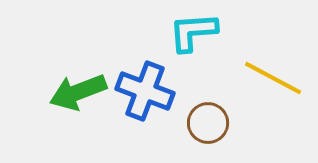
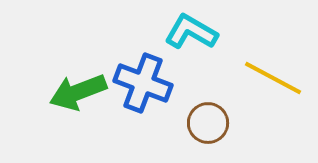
cyan L-shape: moved 2 px left; rotated 34 degrees clockwise
blue cross: moved 2 px left, 8 px up
